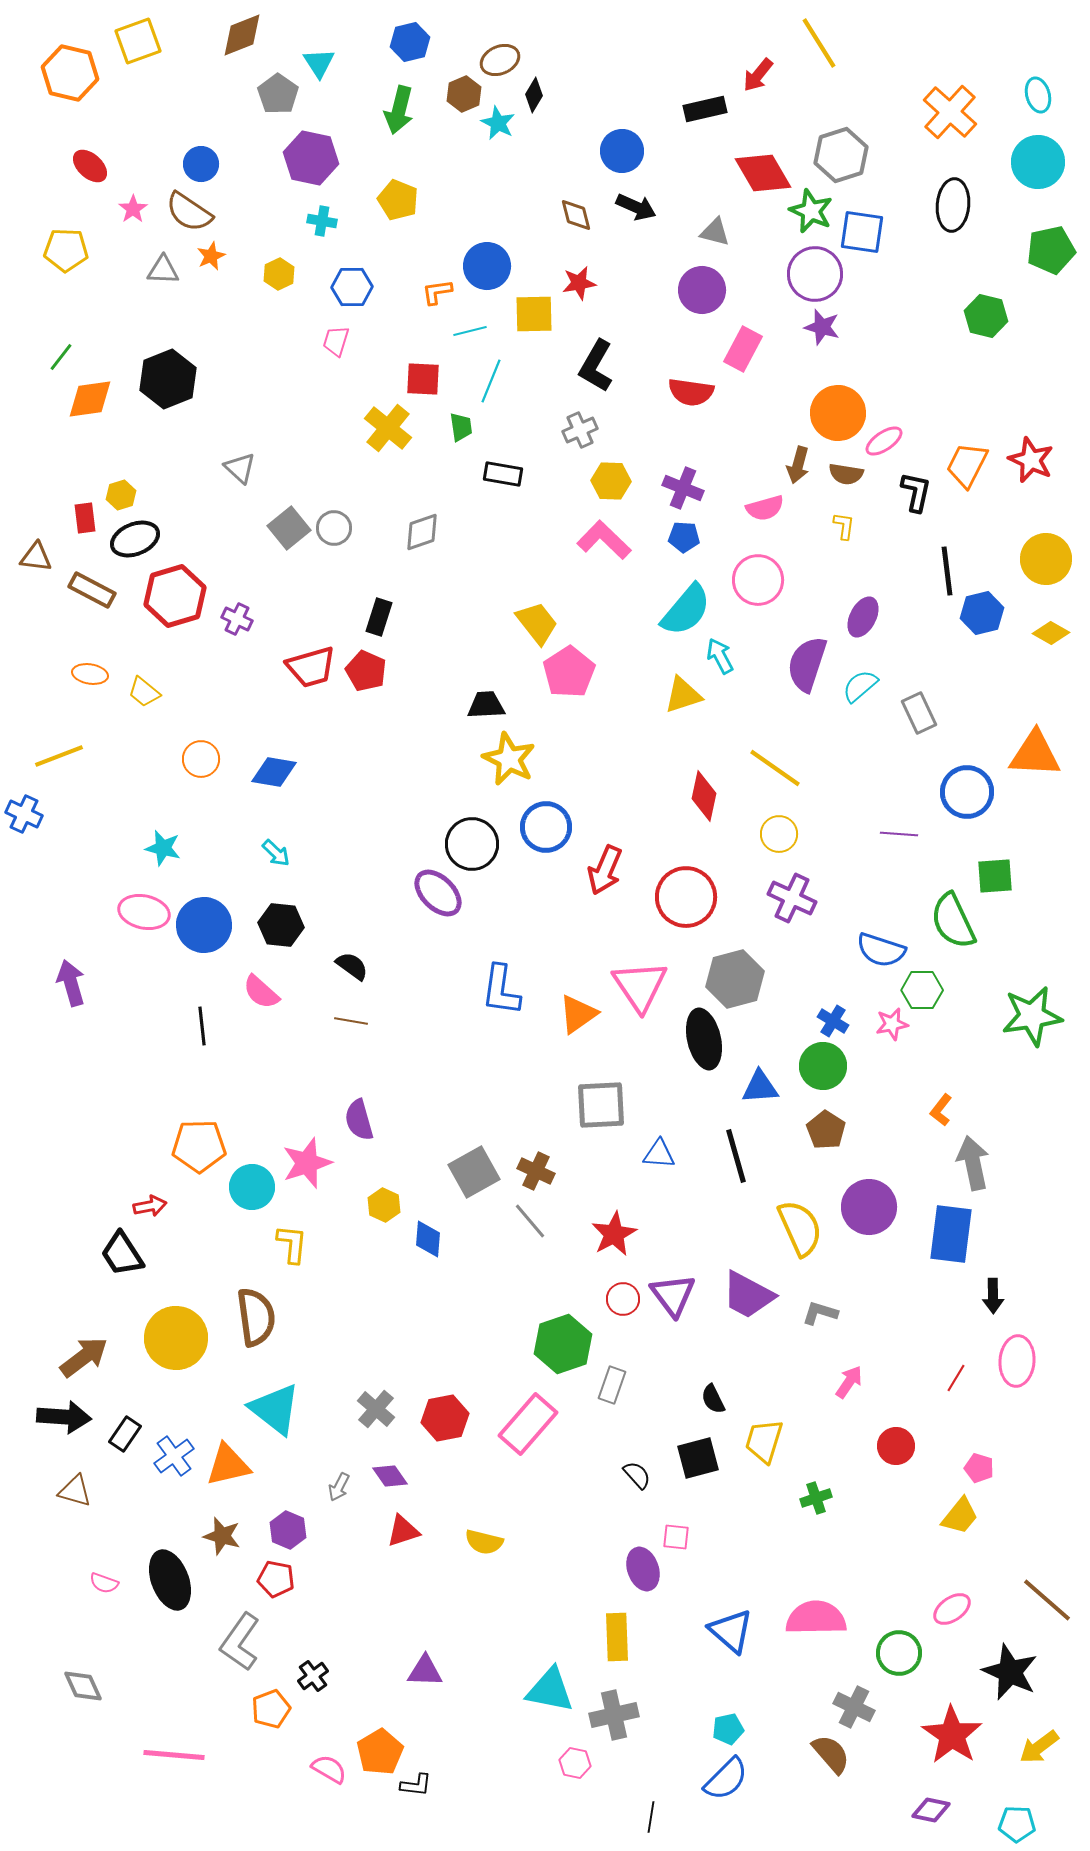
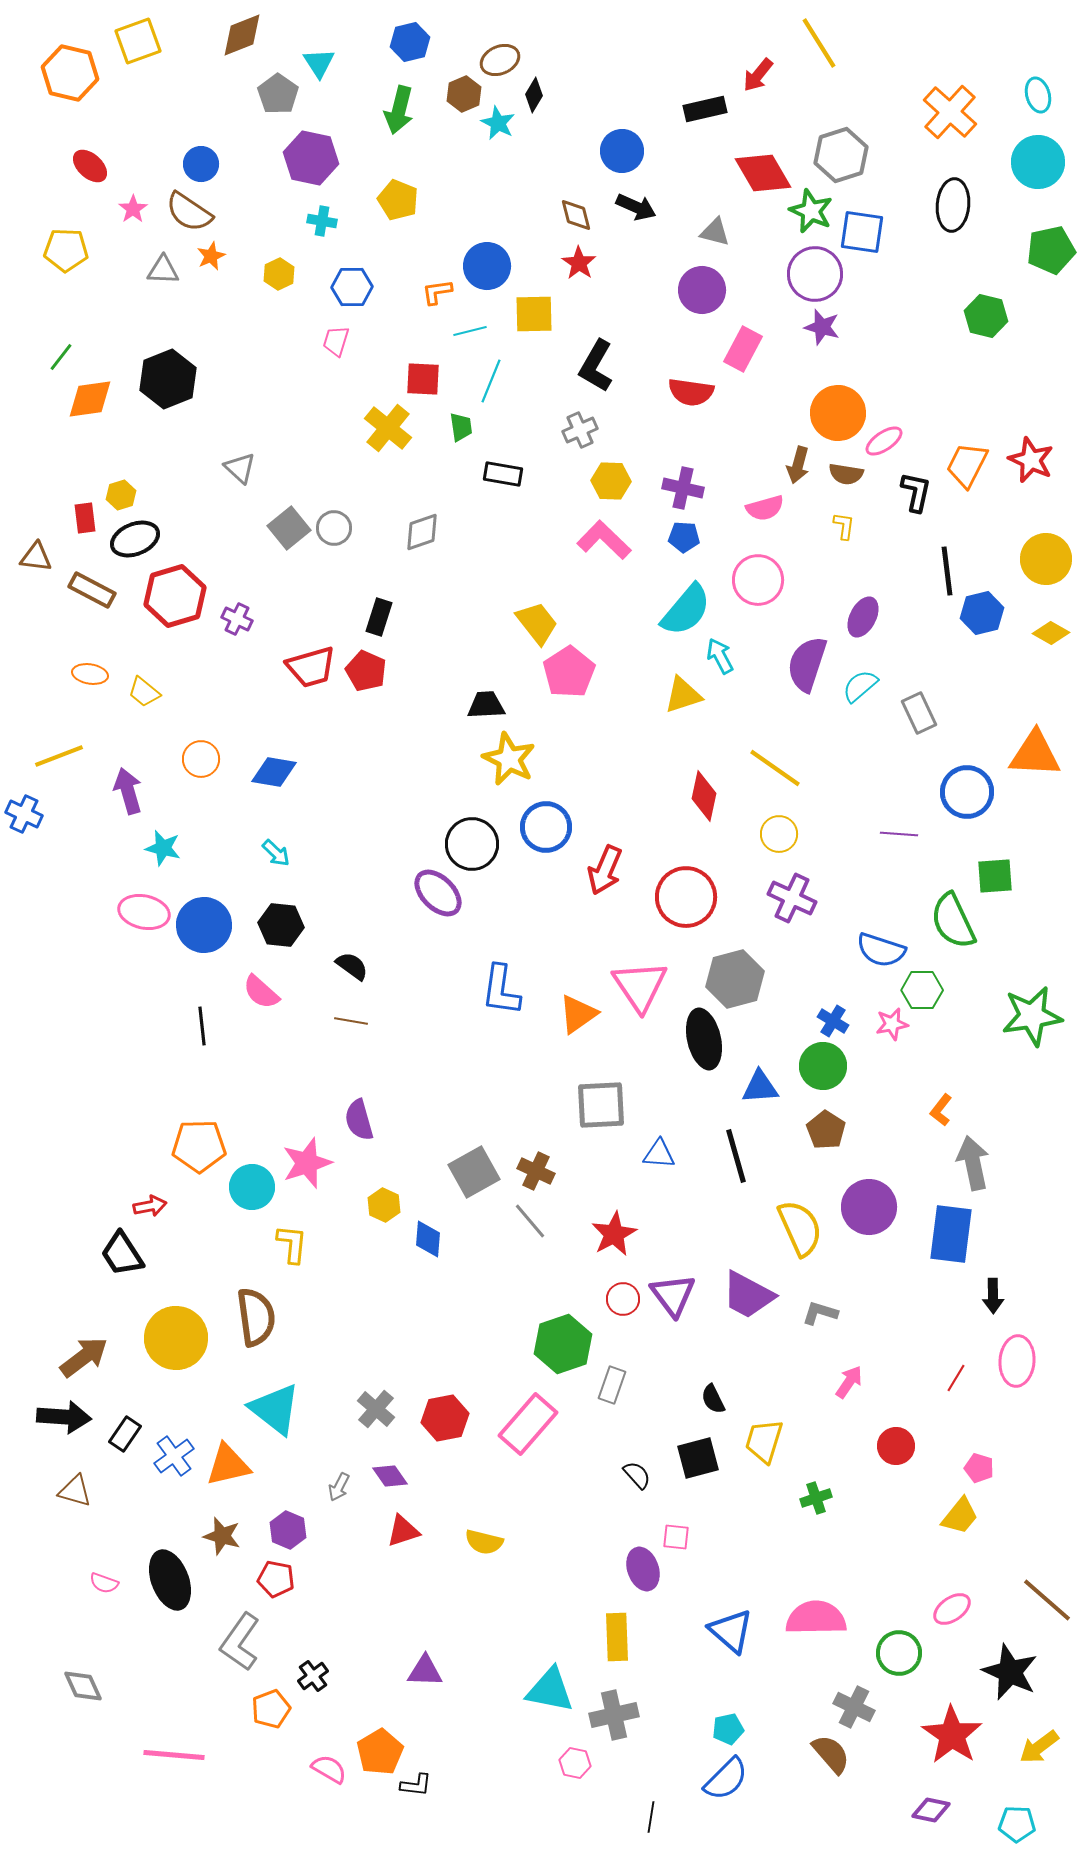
red star at (579, 283): moved 20 px up; rotated 28 degrees counterclockwise
purple cross at (683, 488): rotated 9 degrees counterclockwise
purple arrow at (71, 983): moved 57 px right, 192 px up
